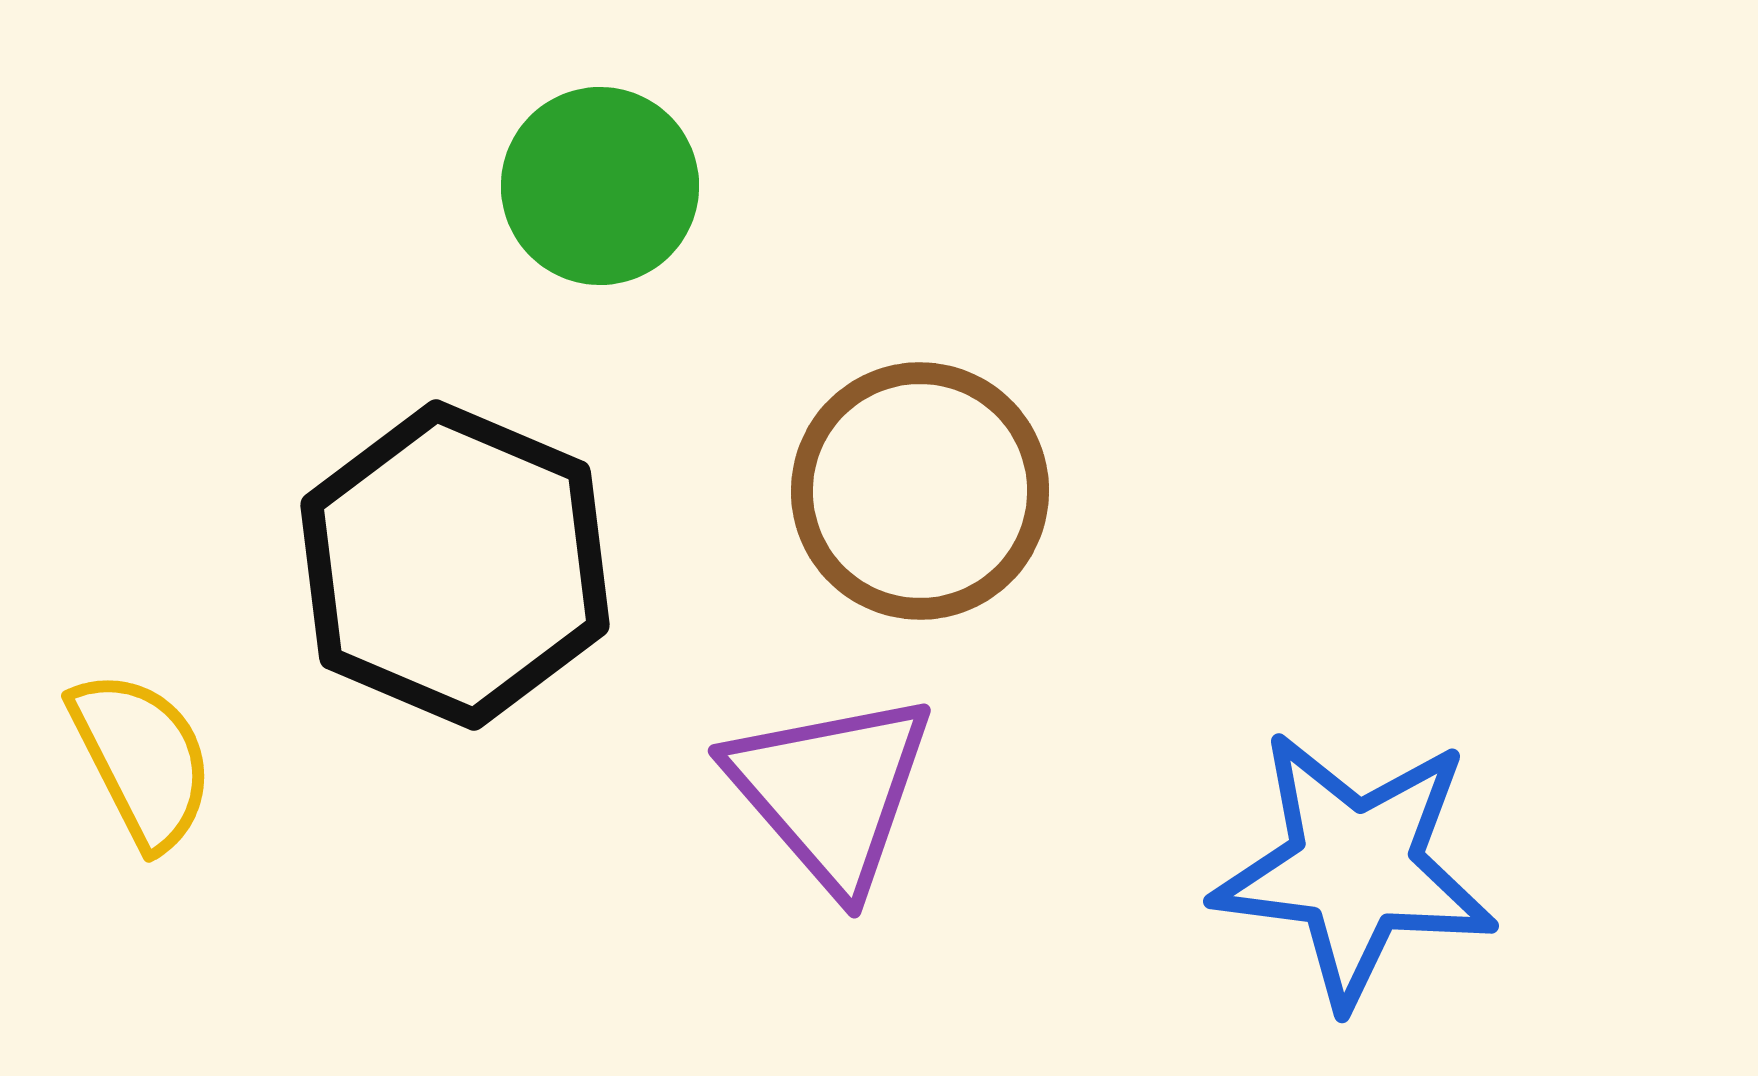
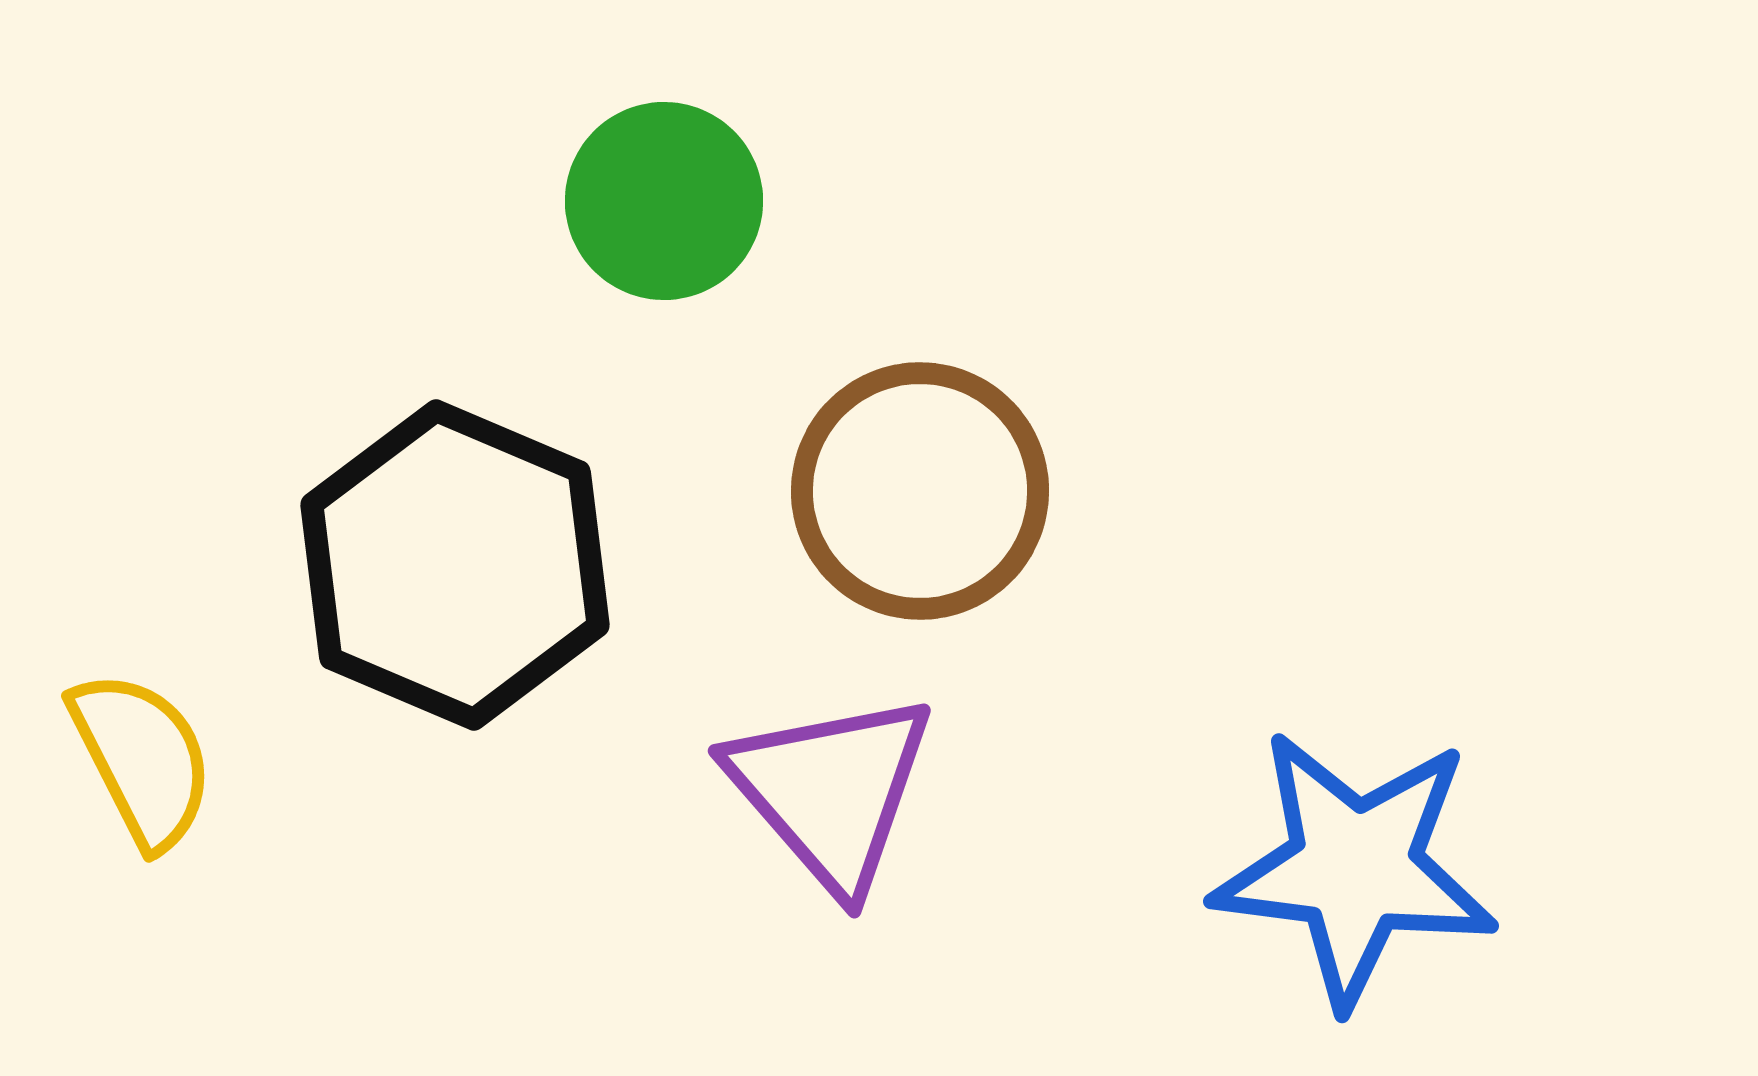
green circle: moved 64 px right, 15 px down
